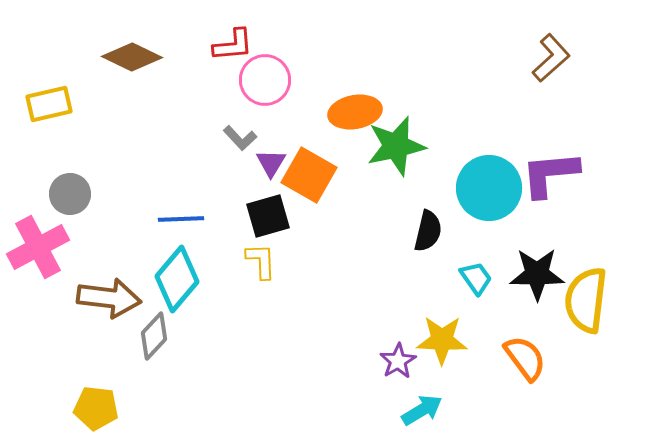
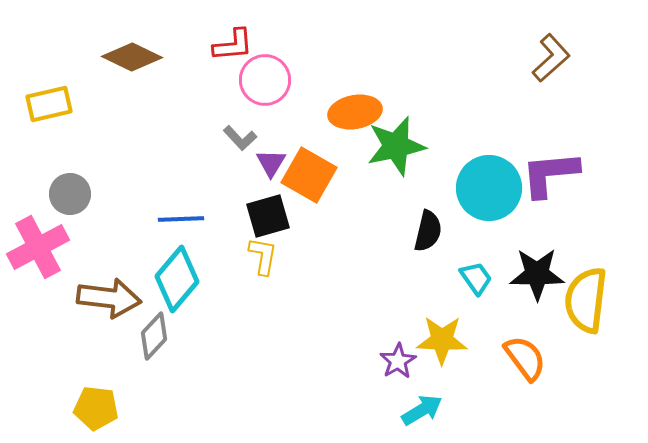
yellow L-shape: moved 2 px right, 5 px up; rotated 12 degrees clockwise
